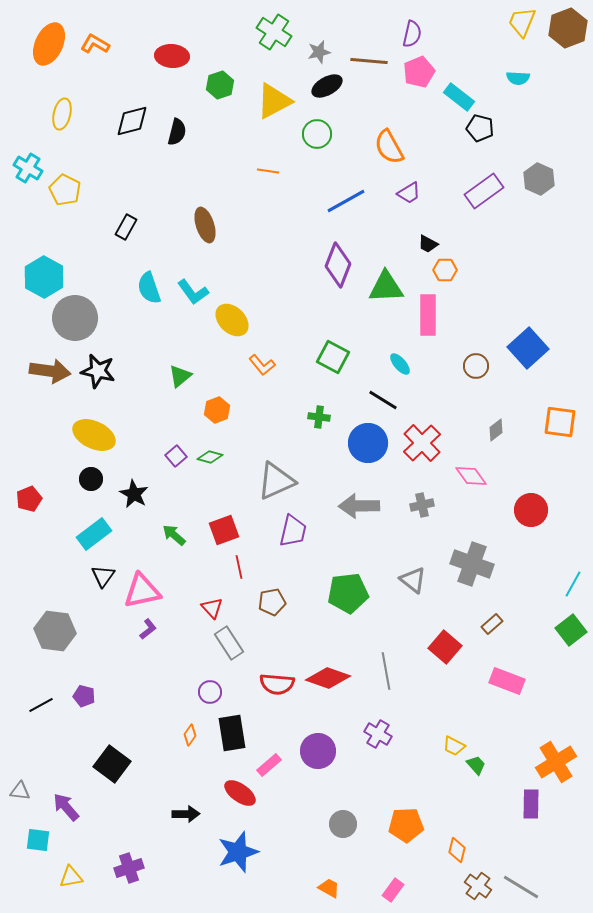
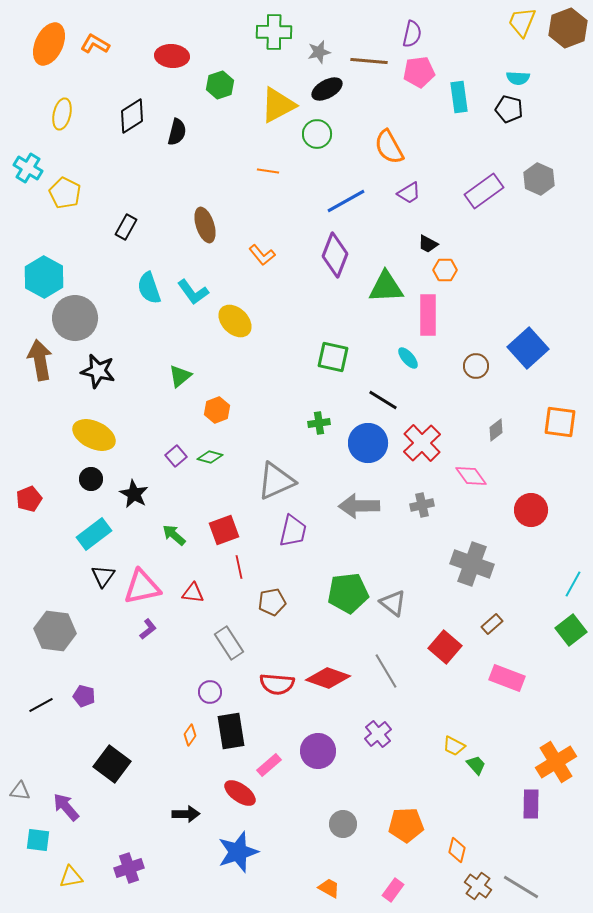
green cross at (274, 32): rotated 32 degrees counterclockwise
pink pentagon at (419, 72): rotated 16 degrees clockwise
black ellipse at (327, 86): moved 3 px down
cyan rectangle at (459, 97): rotated 44 degrees clockwise
yellow triangle at (274, 101): moved 4 px right, 4 px down
black diamond at (132, 121): moved 5 px up; rotated 18 degrees counterclockwise
black pentagon at (480, 128): moved 29 px right, 19 px up
yellow pentagon at (65, 190): moved 3 px down
purple diamond at (338, 265): moved 3 px left, 10 px up
yellow ellipse at (232, 320): moved 3 px right, 1 px down
green square at (333, 357): rotated 16 degrees counterclockwise
cyan ellipse at (400, 364): moved 8 px right, 6 px up
orange L-shape at (262, 365): moved 110 px up
brown arrow at (50, 371): moved 10 px left, 11 px up; rotated 108 degrees counterclockwise
green cross at (319, 417): moved 6 px down; rotated 15 degrees counterclockwise
gray triangle at (413, 580): moved 20 px left, 23 px down
pink triangle at (142, 591): moved 4 px up
red triangle at (212, 608): moved 19 px left, 15 px up; rotated 40 degrees counterclockwise
gray line at (386, 671): rotated 21 degrees counterclockwise
pink rectangle at (507, 681): moved 3 px up
black rectangle at (232, 733): moved 1 px left, 2 px up
purple cross at (378, 734): rotated 20 degrees clockwise
